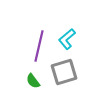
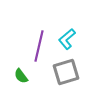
gray square: moved 2 px right
green semicircle: moved 12 px left, 5 px up
